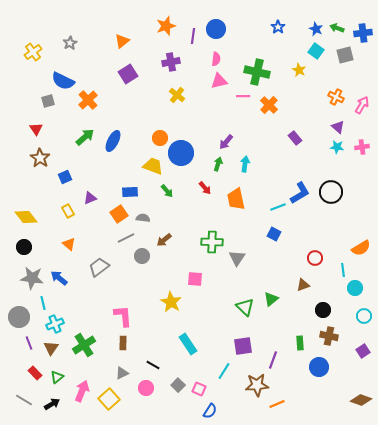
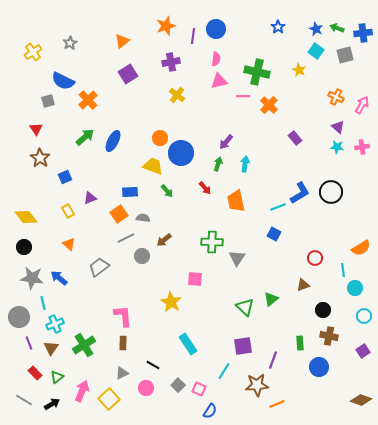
orange trapezoid at (236, 199): moved 2 px down
